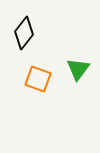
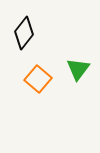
orange square: rotated 20 degrees clockwise
